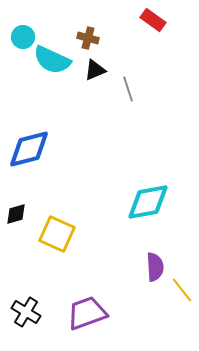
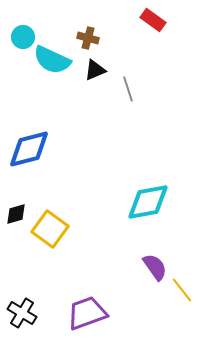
yellow square: moved 7 px left, 5 px up; rotated 12 degrees clockwise
purple semicircle: rotated 32 degrees counterclockwise
black cross: moved 4 px left, 1 px down
